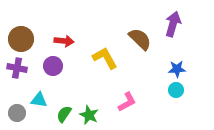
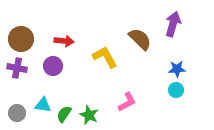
yellow L-shape: moved 1 px up
cyan triangle: moved 4 px right, 5 px down
